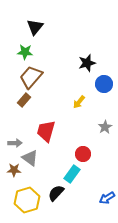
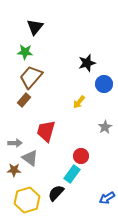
red circle: moved 2 px left, 2 px down
